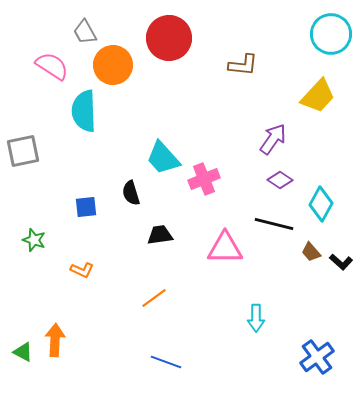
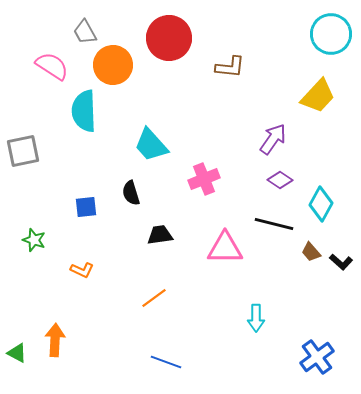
brown L-shape: moved 13 px left, 2 px down
cyan trapezoid: moved 12 px left, 13 px up
green triangle: moved 6 px left, 1 px down
